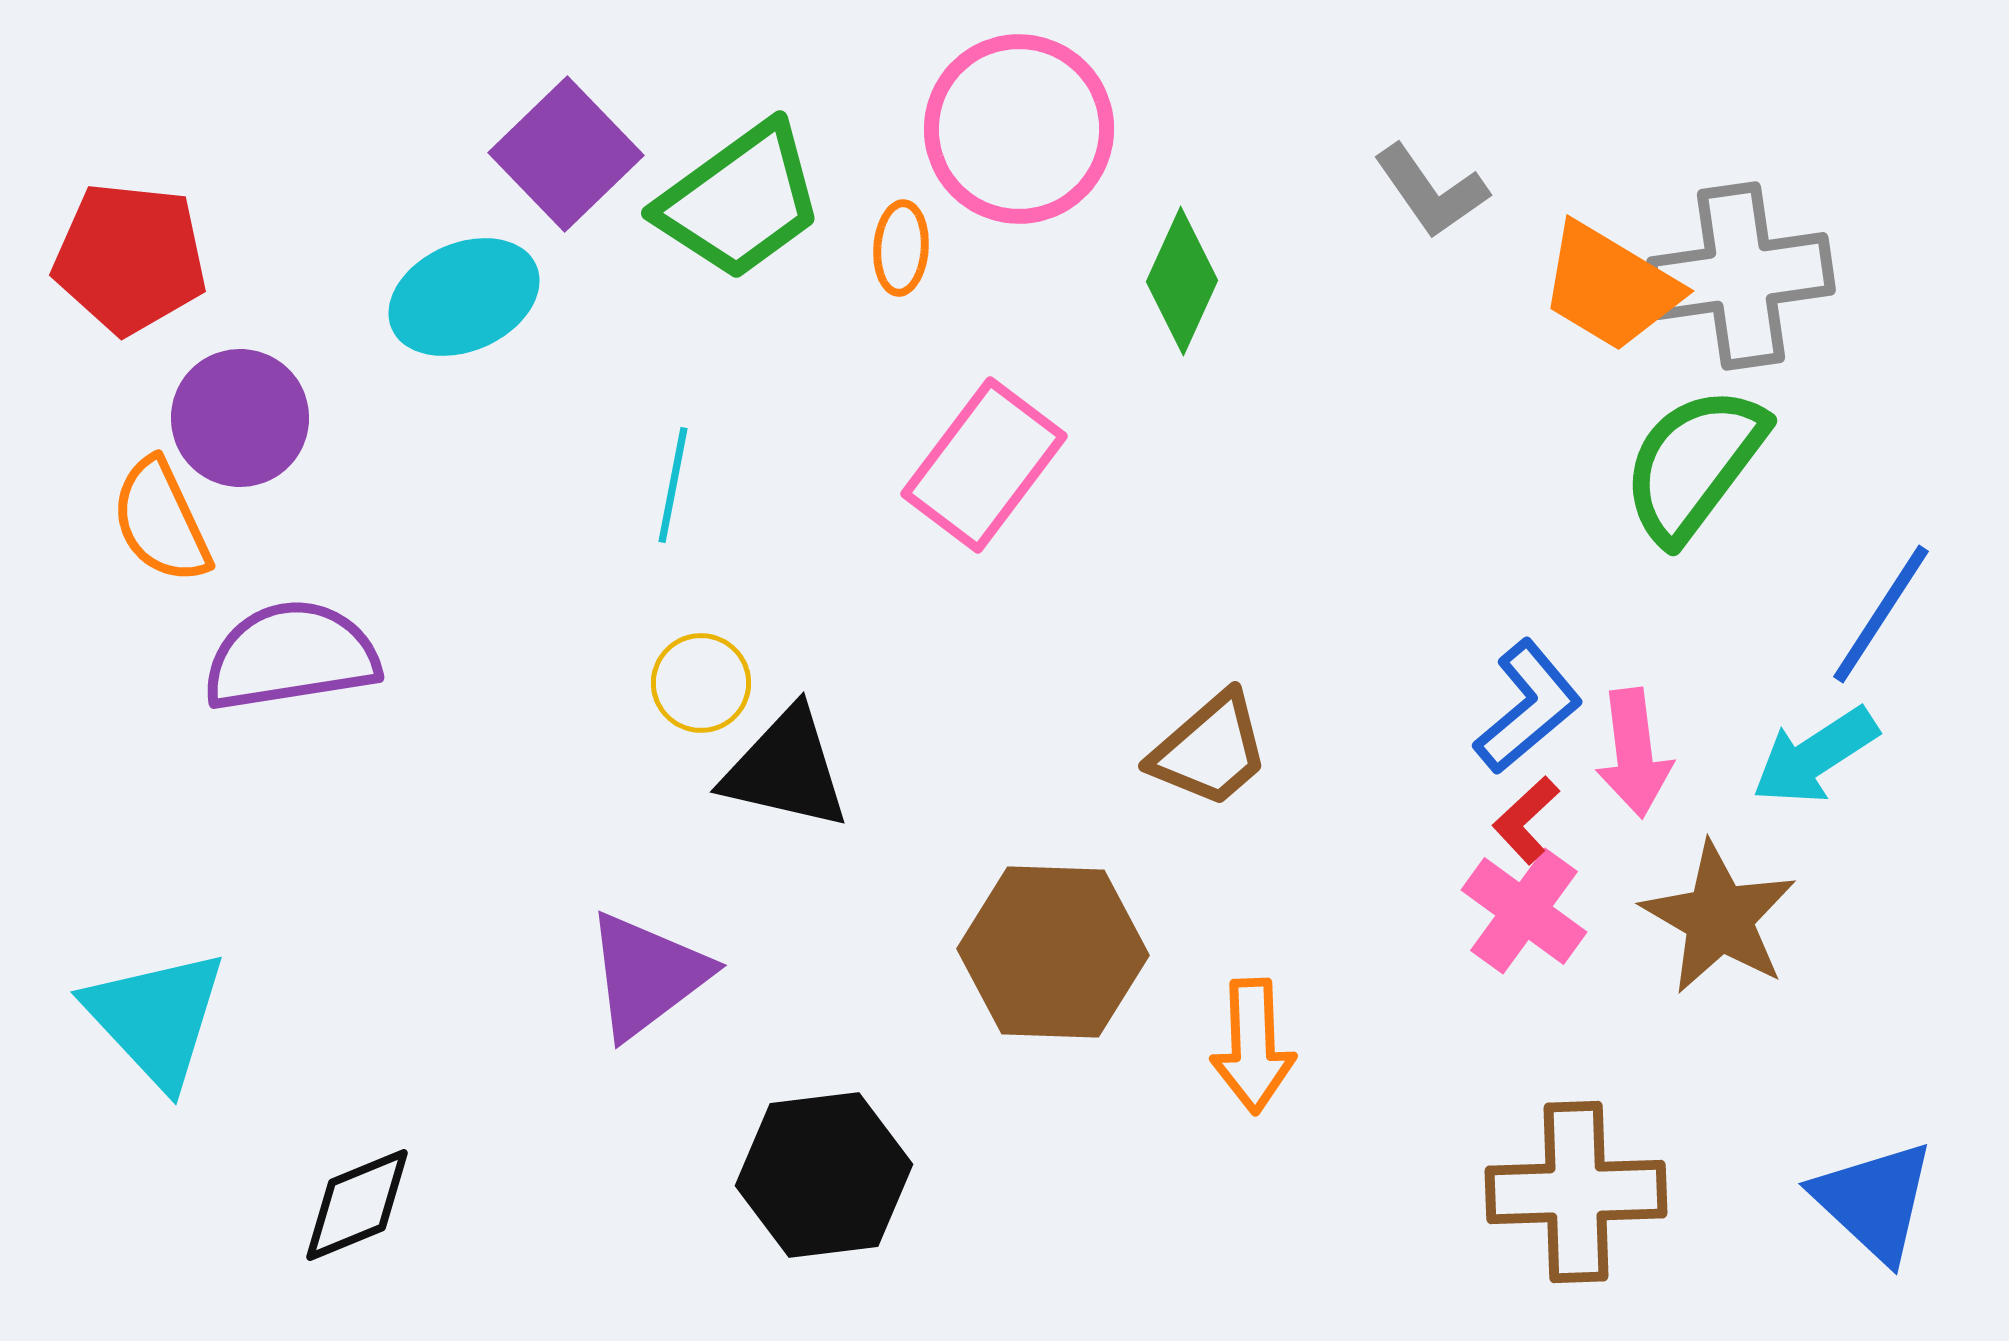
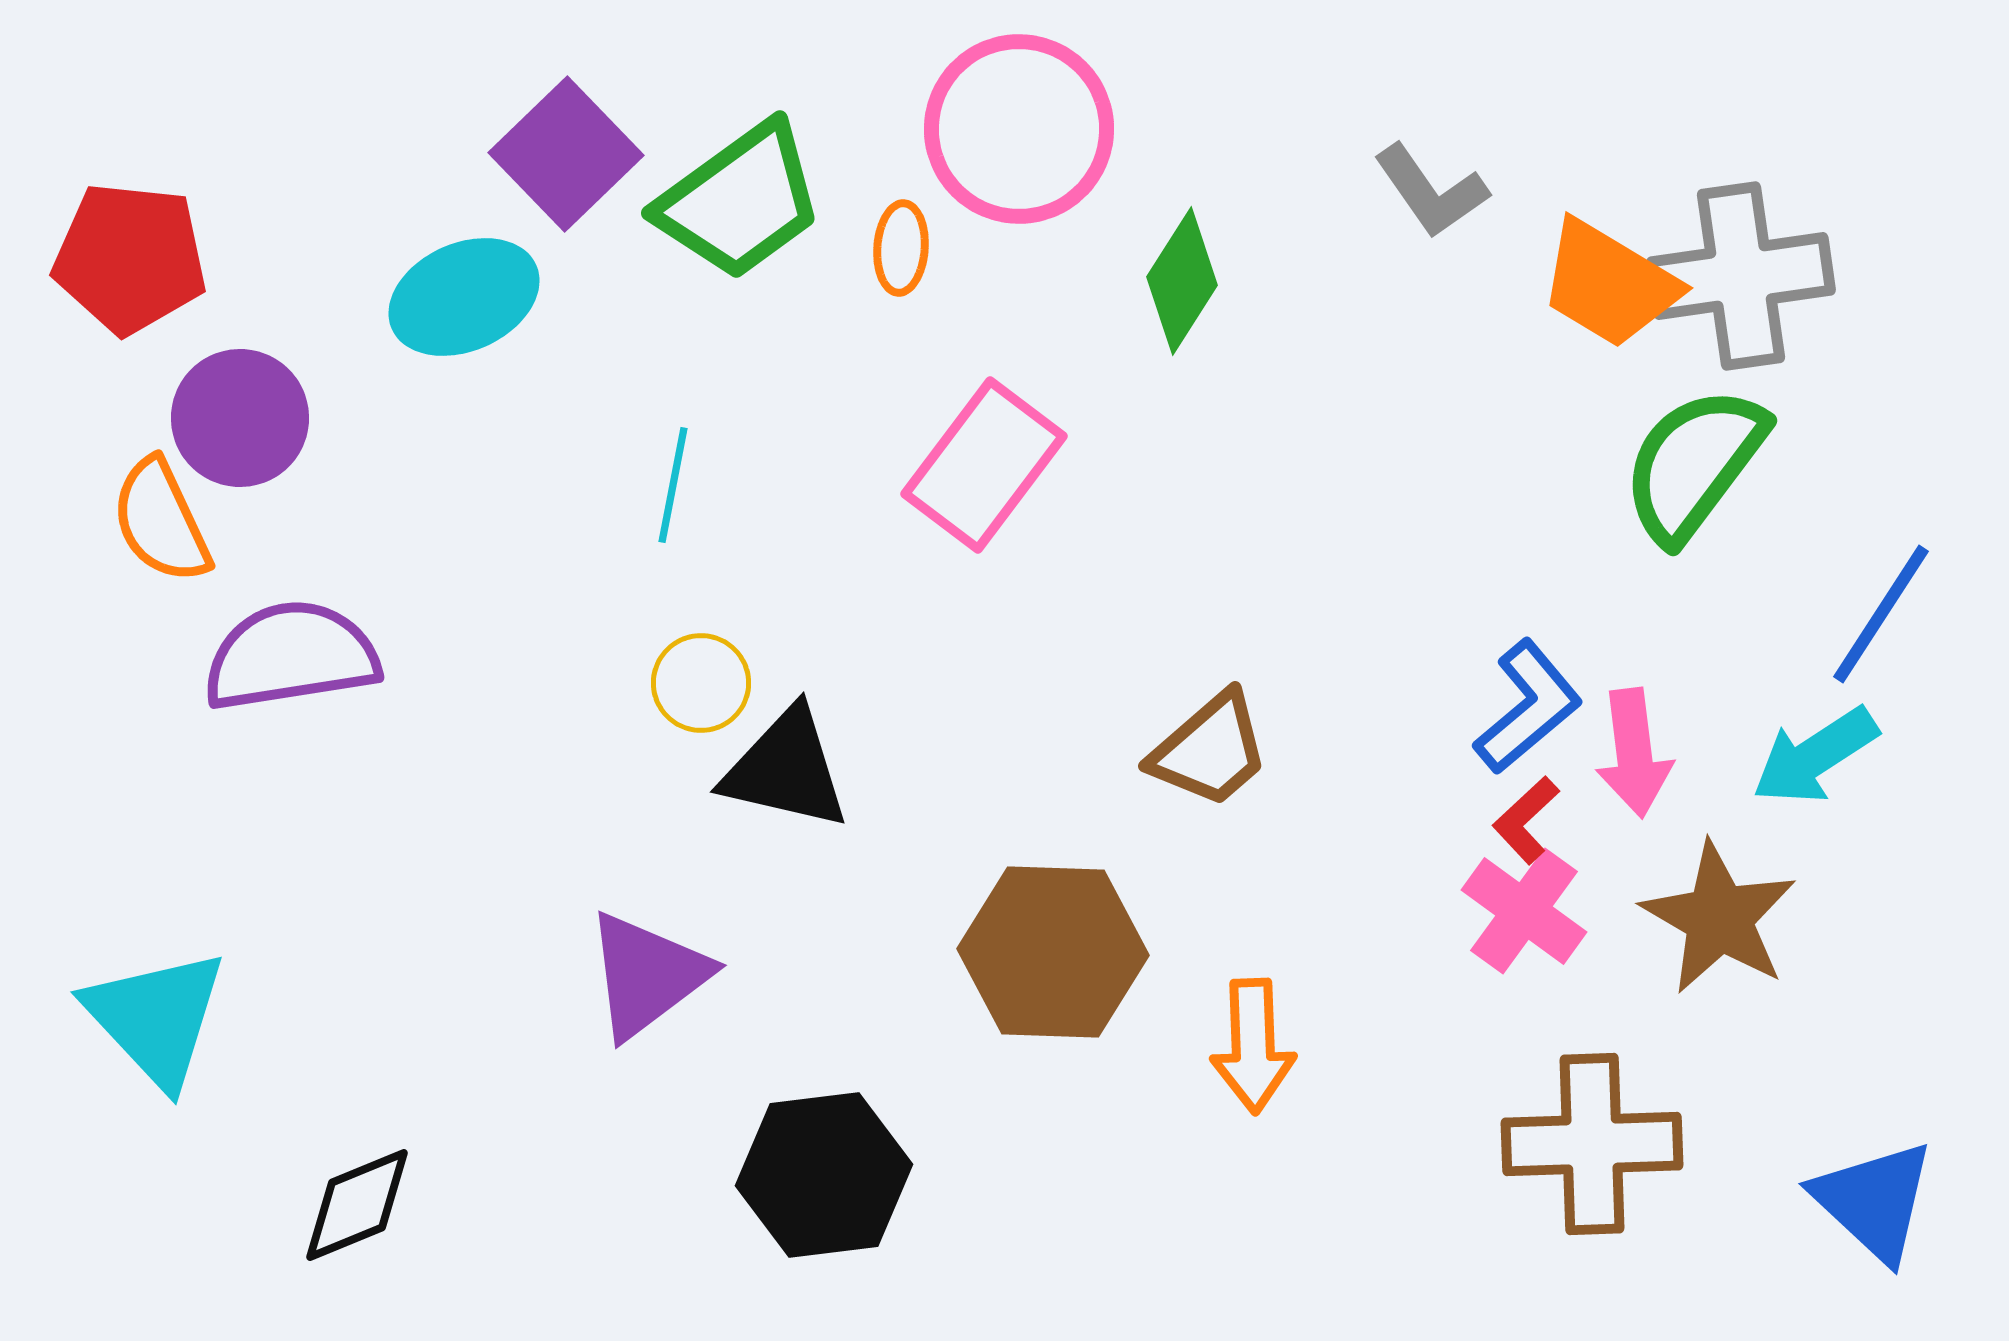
green diamond: rotated 8 degrees clockwise
orange trapezoid: moved 1 px left, 3 px up
brown cross: moved 16 px right, 48 px up
